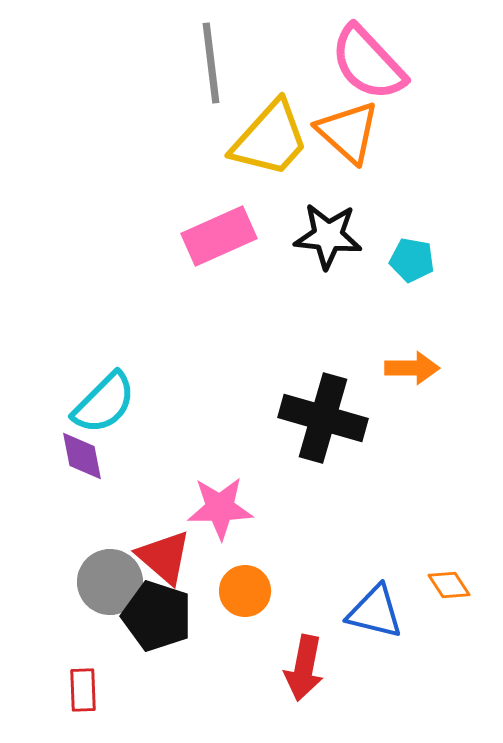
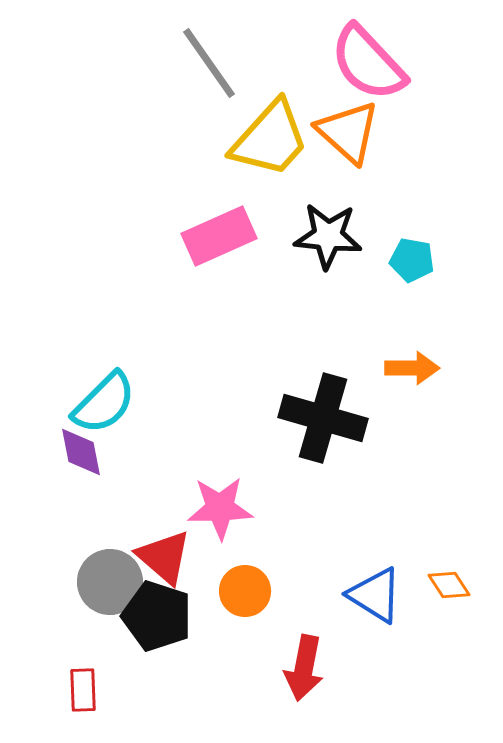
gray line: moved 2 px left; rotated 28 degrees counterclockwise
purple diamond: moved 1 px left, 4 px up
blue triangle: moved 17 px up; rotated 18 degrees clockwise
